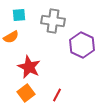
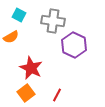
cyan square: rotated 32 degrees clockwise
purple hexagon: moved 8 px left
red star: moved 2 px right, 1 px down
